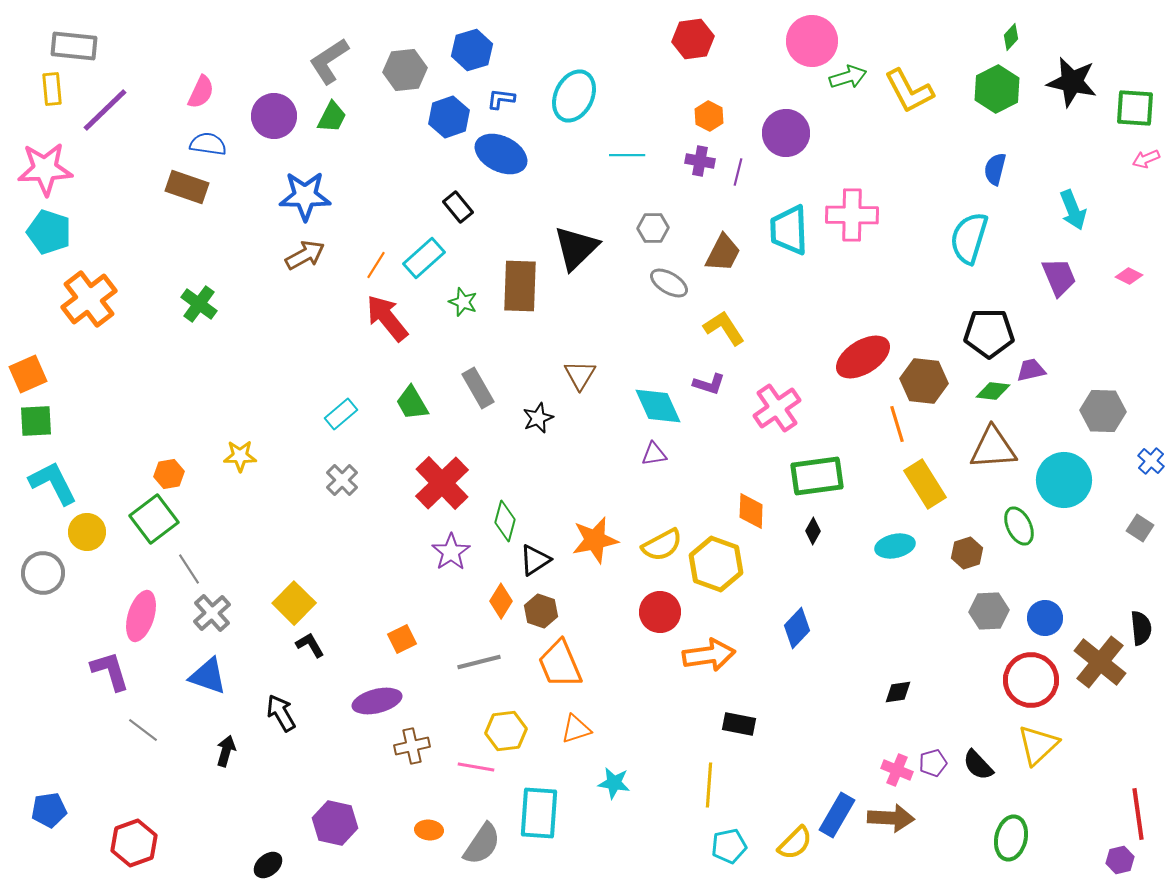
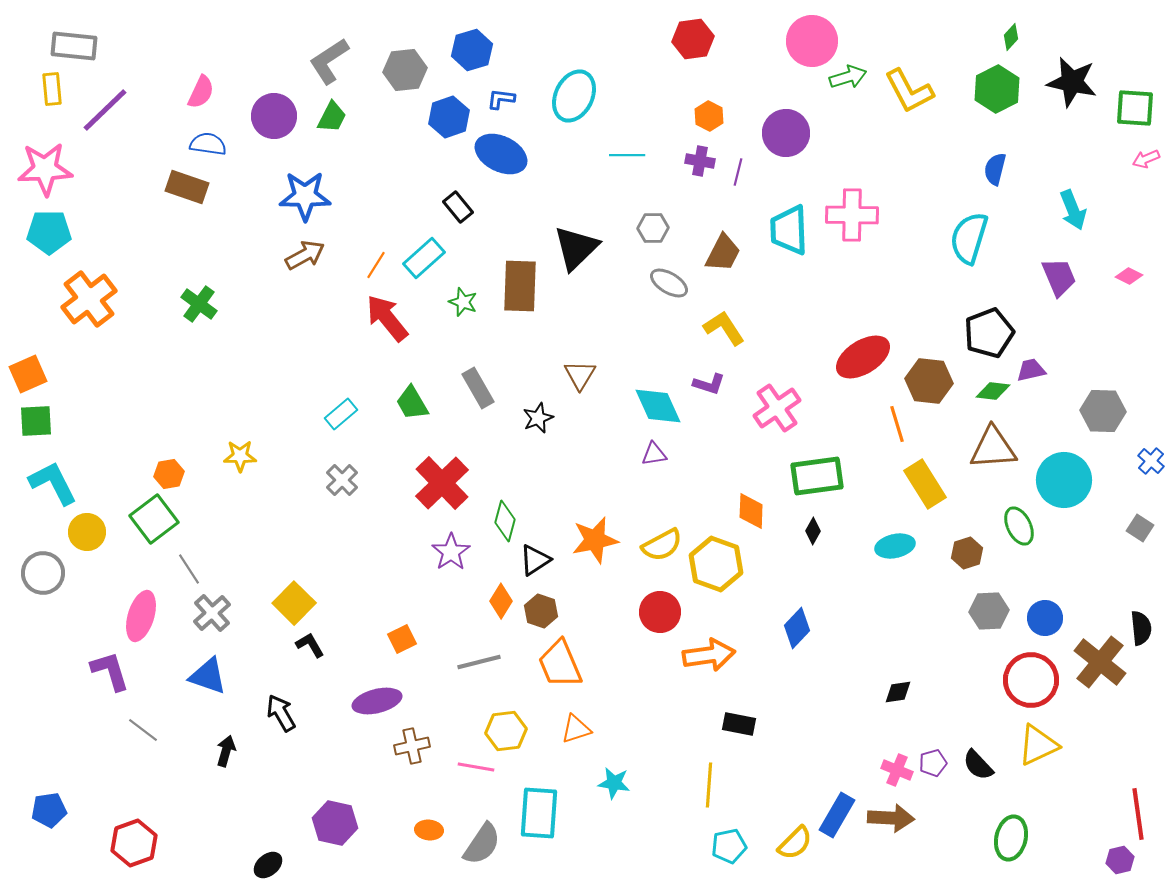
cyan pentagon at (49, 232): rotated 18 degrees counterclockwise
black pentagon at (989, 333): rotated 21 degrees counterclockwise
brown hexagon at (924, 381): moved 5 px right
yellow triangle at (1038, 745): rotated 18 degrees clockwise
